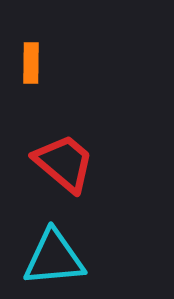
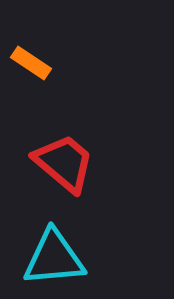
orange rectangle: rotated 57 degrees counterclockwise
